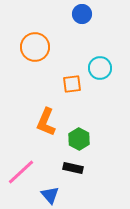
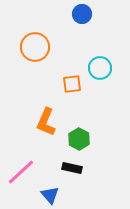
black rectangle: moved 1 px left
